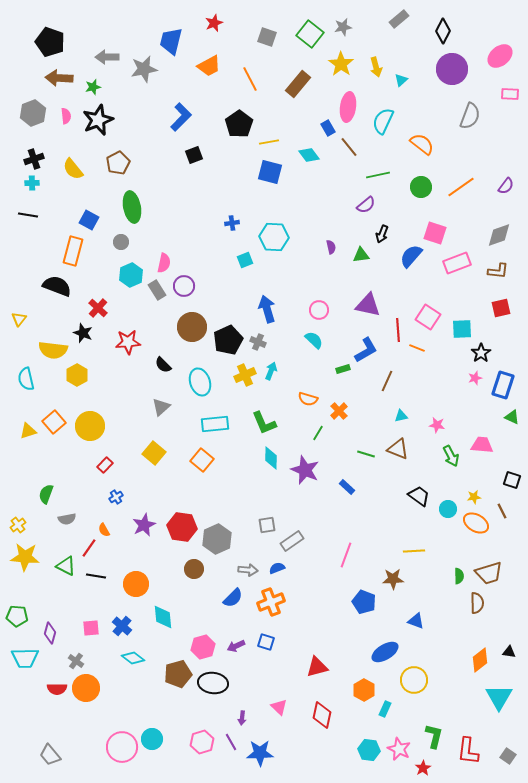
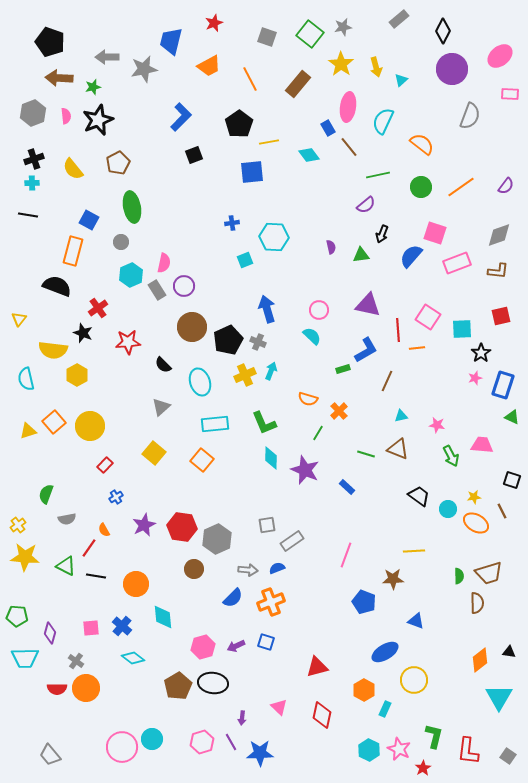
blue square at (270, 172): moved 18 px left; rotated 20 degrees counterclockwise
red cross at (98, 308): rotated 12 degrees clockwise
red square at (501, 308): moved 8 px down
cyan semicircle at (314, 340): moved 2 px left, 4 px up
orange line at (417, 348): rotated 28 degrees counterclockwise
brown pentagon at (178, 674): moved 12 px down; rotated 16 degrees counterclockwise
cyan hexagon at (369, 750): rotated 20 degrees clockwise
